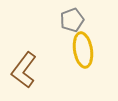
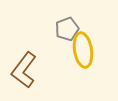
gray pentagon: moved 5 px left, 9 px down
